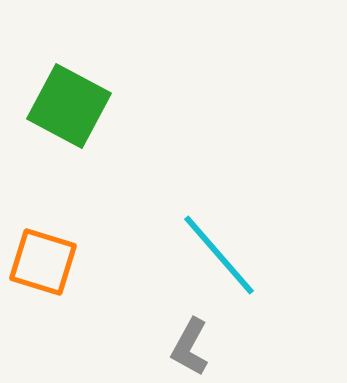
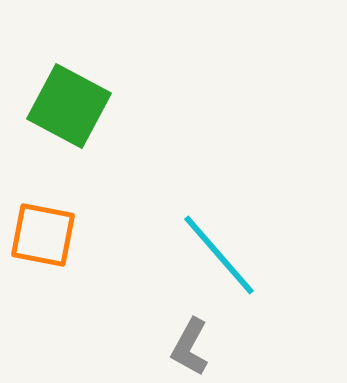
orange square: moved 27 px up; rotated 6 degrees counterclockwise
